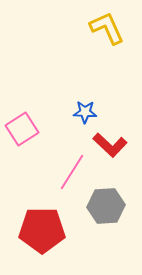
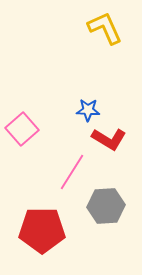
yellow L-shape: moved 2 px left
blue star: moved 3 px right, 2 px up
pink square: rotated 8 degrees counterclockwise
red L-shape: moved 1 px left, 6 px up; rotated 12 degrees counterclockwise
